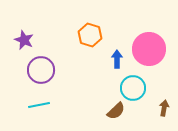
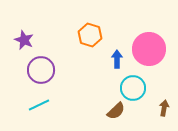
cyan line: rotated 15 degrees counterclockwise
